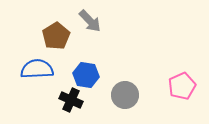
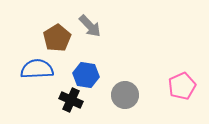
gray arrow: moved 5 px down
brown pentagon: moved 1 px right, 2 px down
